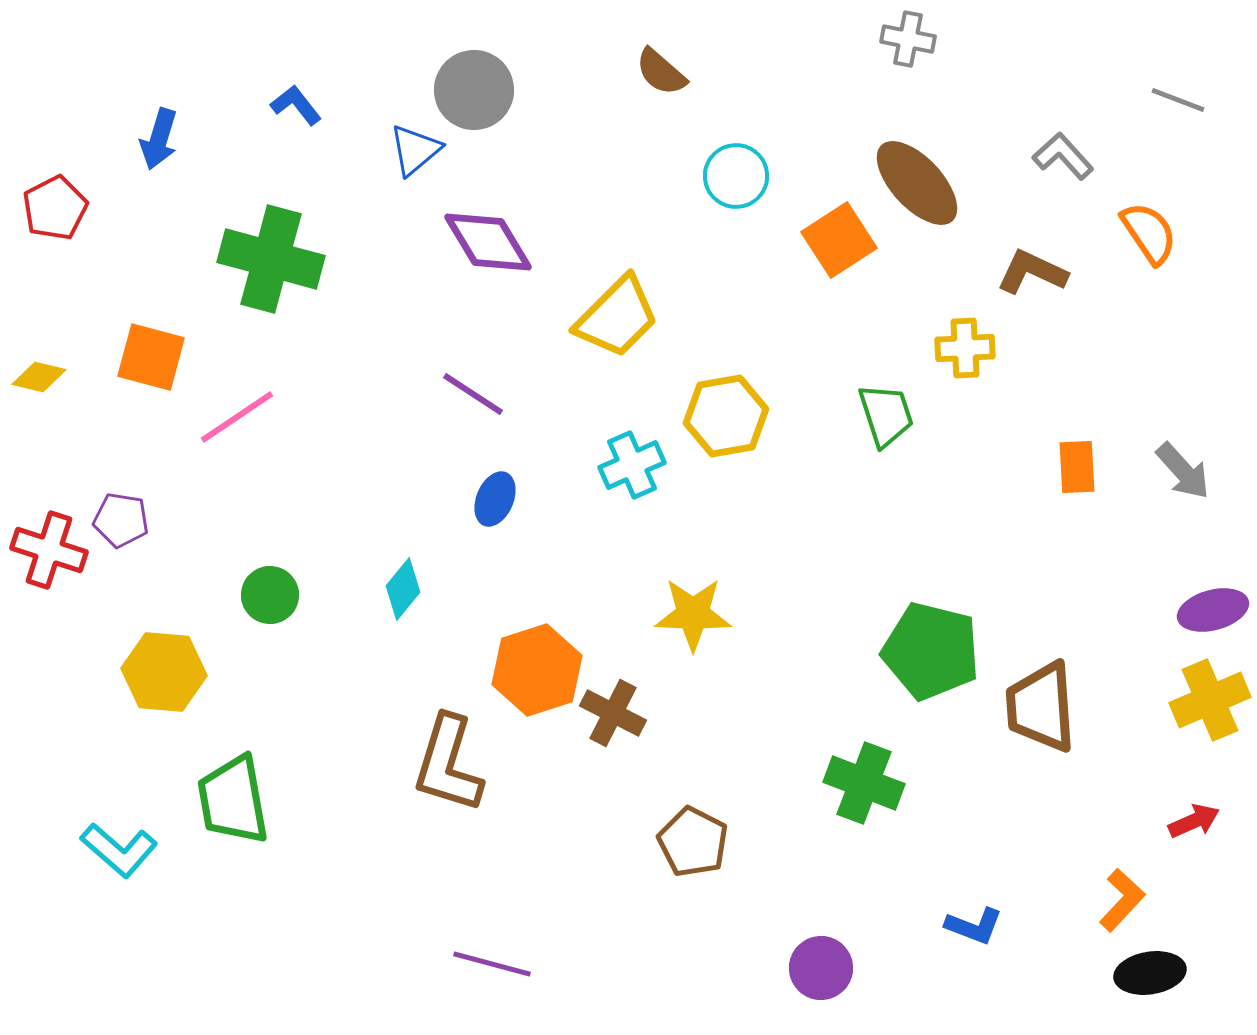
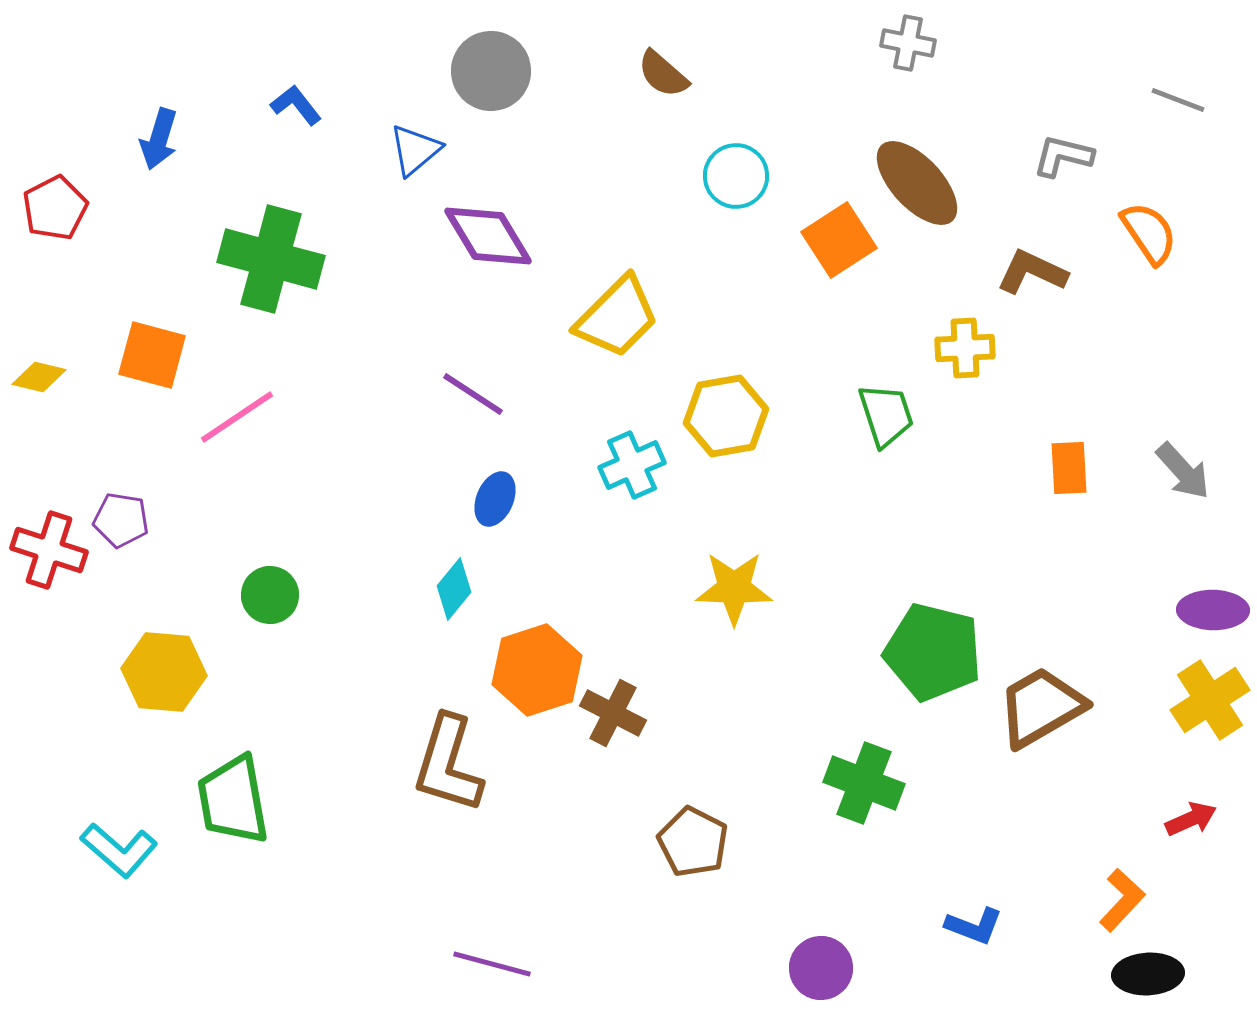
gray cross at (908, 39): moved 4 px down
brown semicircle at (661, 72): moved 2 px right, 2 px down
gray circle at (474, 90): moved 17 px right, 19 px up
gray L-shape at (1063, 156): rotated 34 degrees counterclockwise
purple diamond at (488, 242): moved 6 px up
orange square at (151, 357): moved 1 px right, 2 px up
orange rectangle at (1077, 467): moved 8 px left, 1 px down
cyan diamond at (403, 589): moved 51 px right
purple ellipse at (1213, 610): rotated 16 degrees clockwise
yellow star at (693, 614): moved 41 px right, 26 px up
green pentagon at (931, 651): moved 2 px right, 1 px down
yellow cross at (1210, 700): rotated 10 degrees counterclockwise
brown trapezoid at (1041, 707): rotated 64 degrees clockwise
red arrow at (1194, 821): moved 3 px left, 2 px up
black ellipse at (1150, 973): moved 2 px left, 1 px down; rotated 6 degrees clockwise
